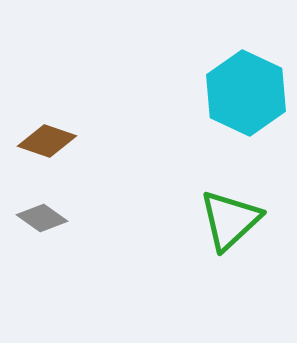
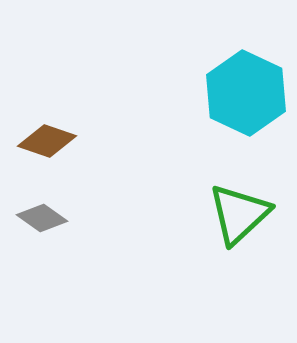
green triangle: moved 9 px right, 6 px up
